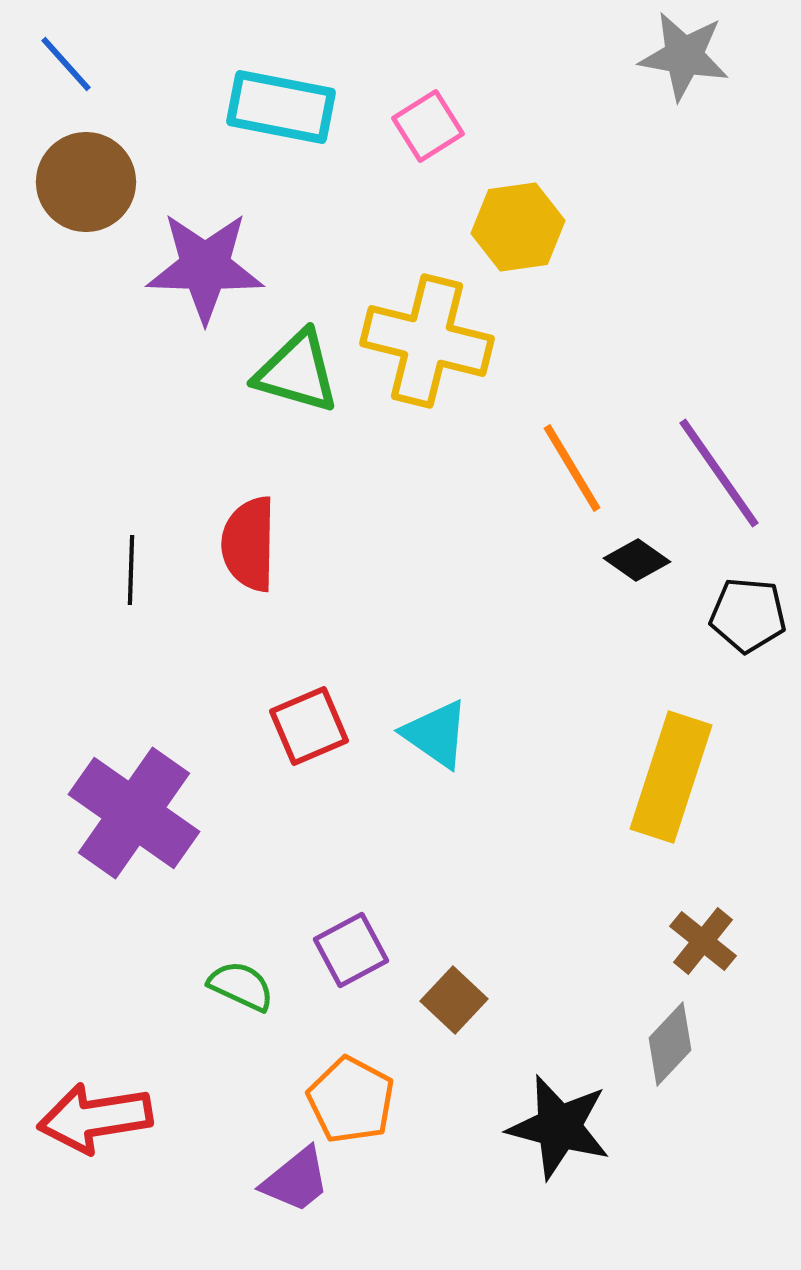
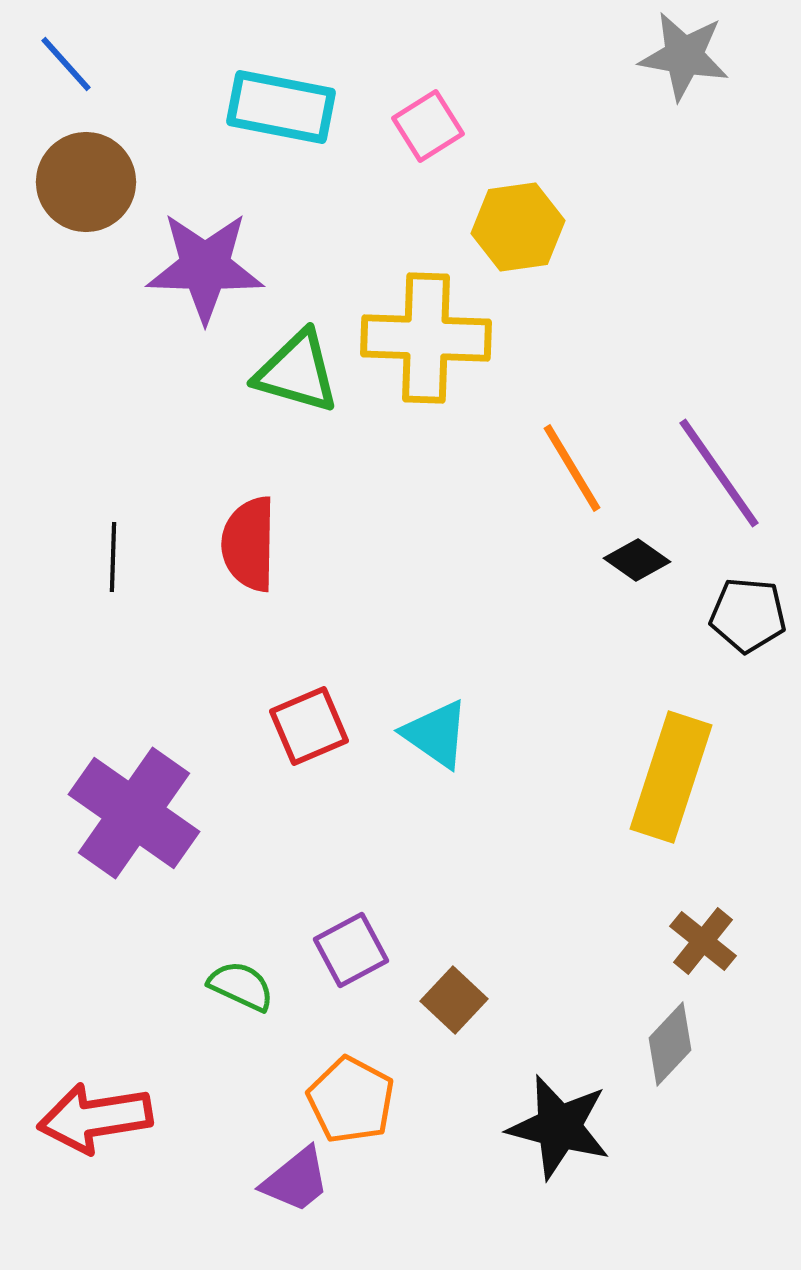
yellow cross: moved 1 px left, 3 px up; rotated 12 degrees counterclockwise
black line: moved 18 px left, 13 px up
